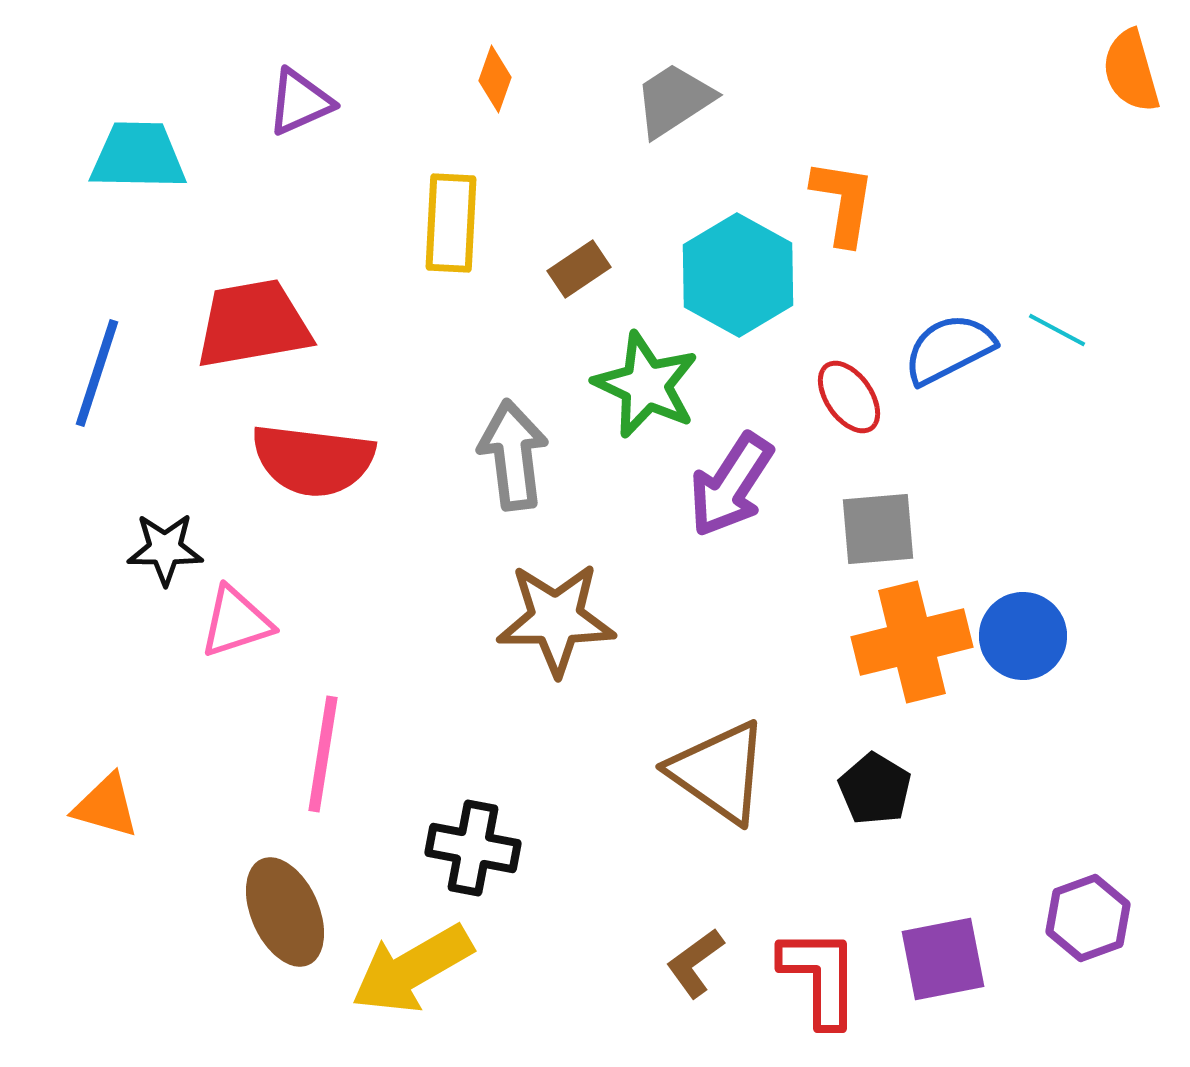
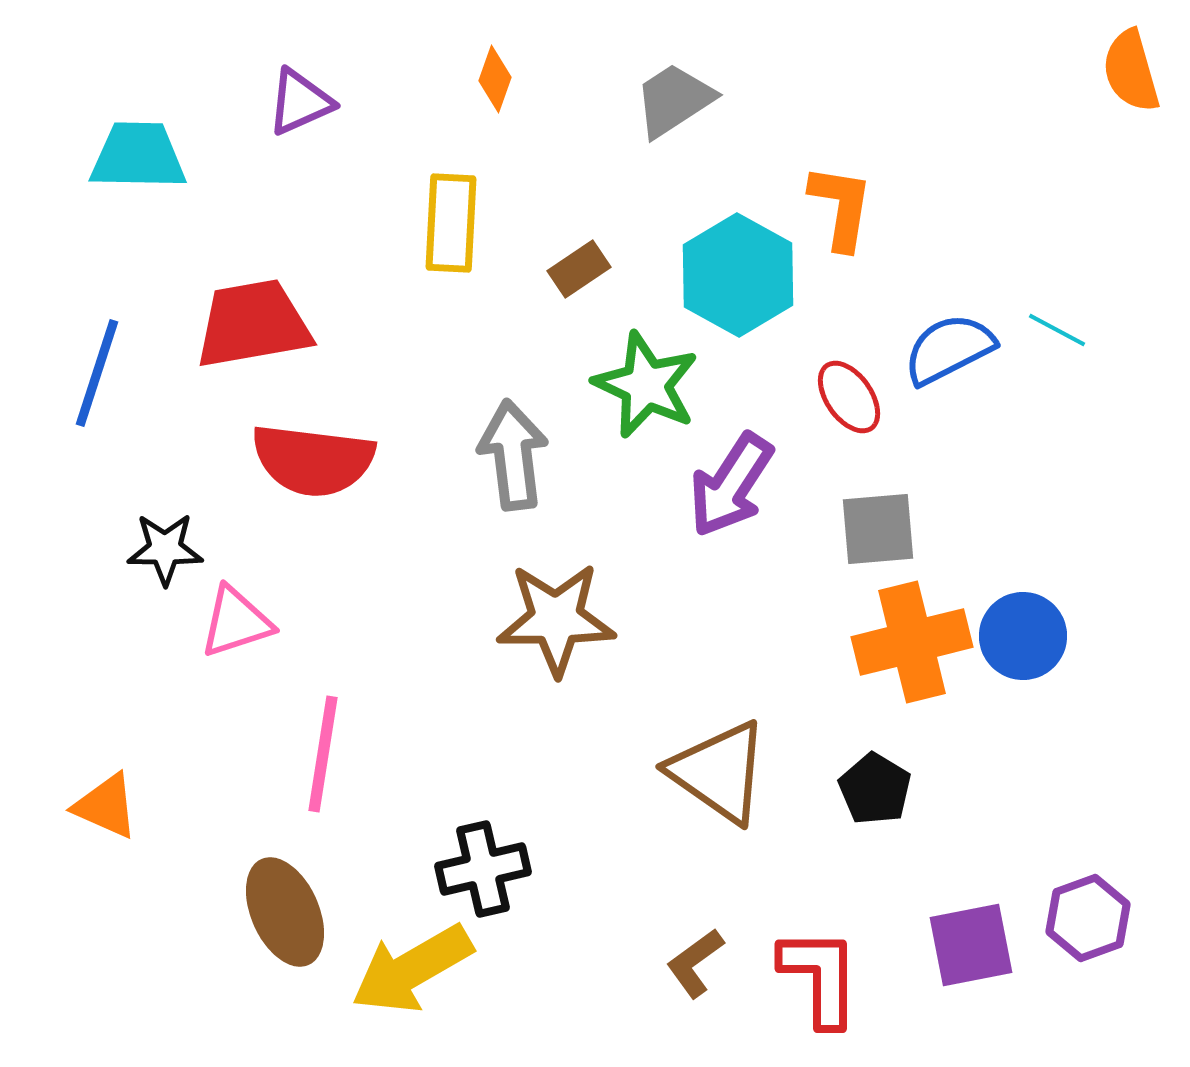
orange L-shape: moved 2 px left, 5 px down
orange triangle: rotated 8 degrees clockwise
black cross: moved 10 px right, 21 px down; rotated 24 degrees counterclockwise
purple square: moved 28 px right, 14 px up
